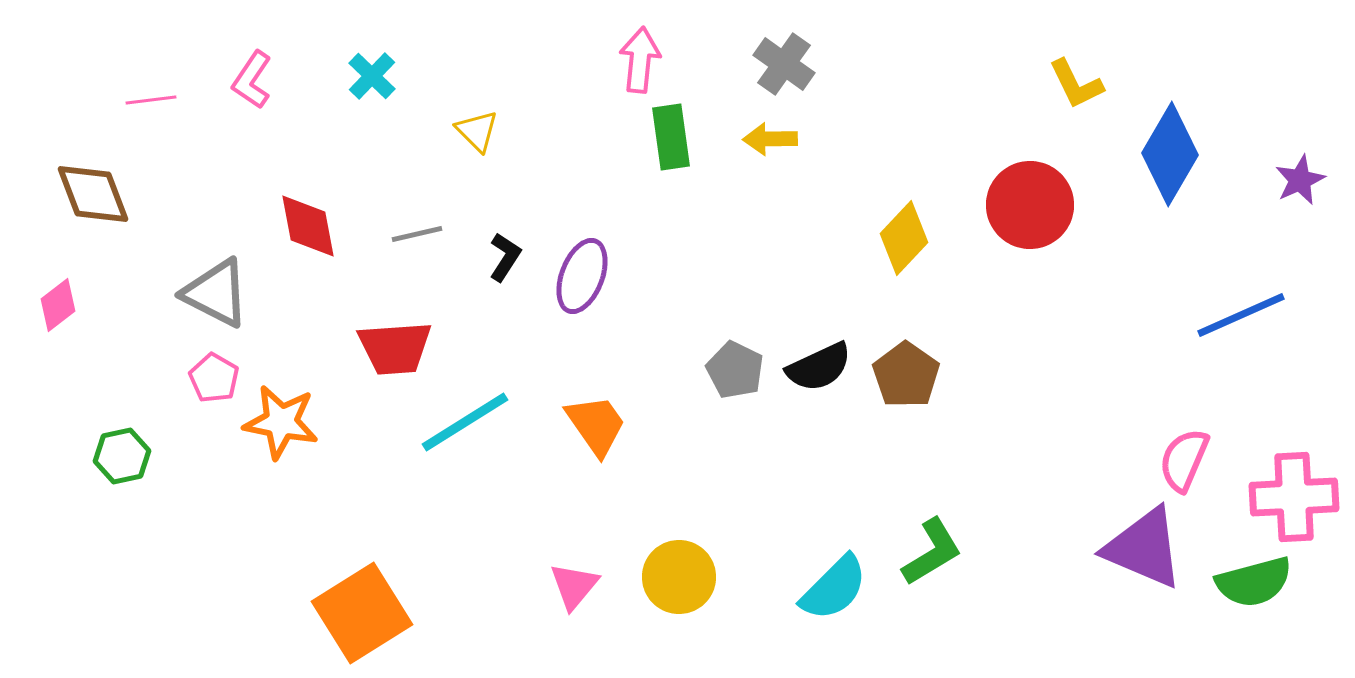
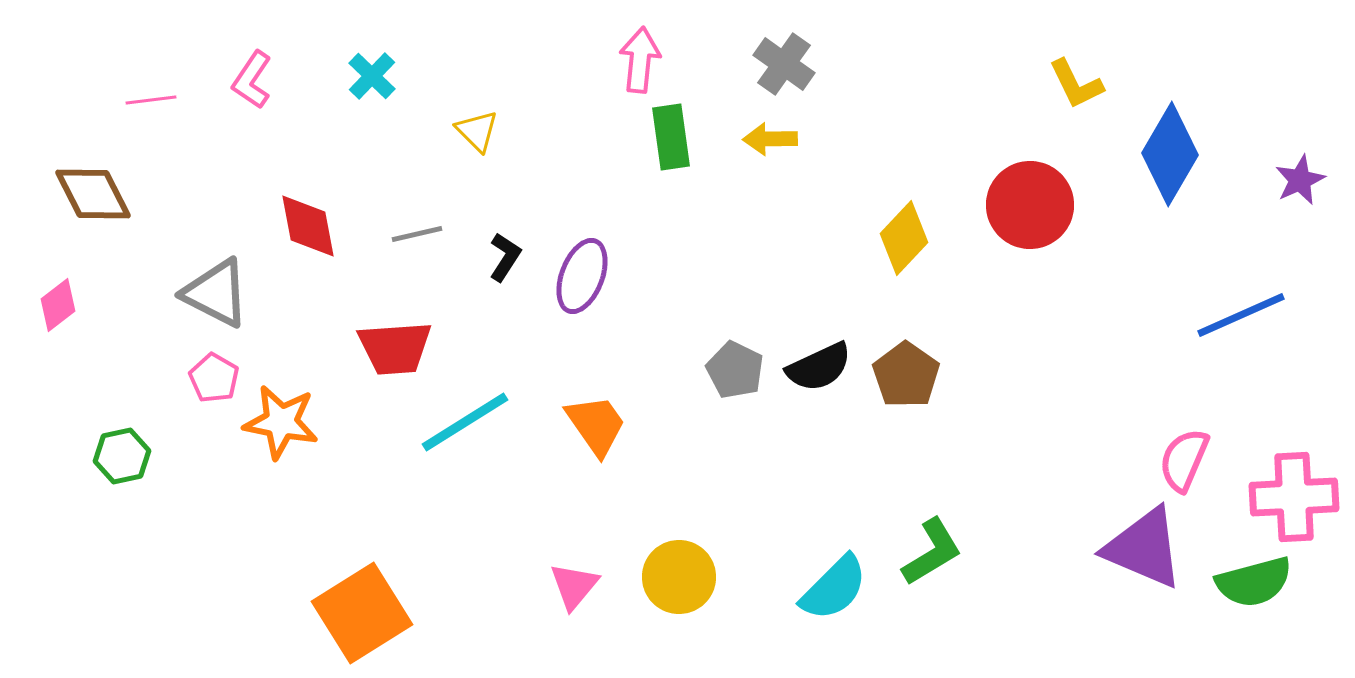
brown diamond: rotated 6 degrees counterclockwise
